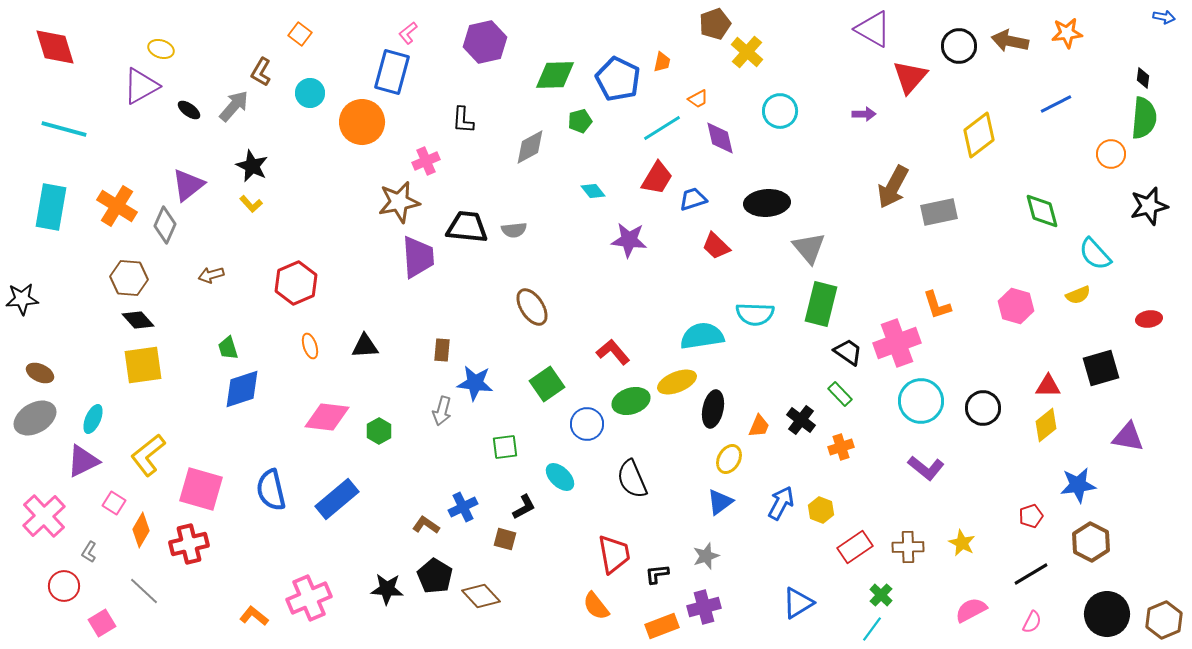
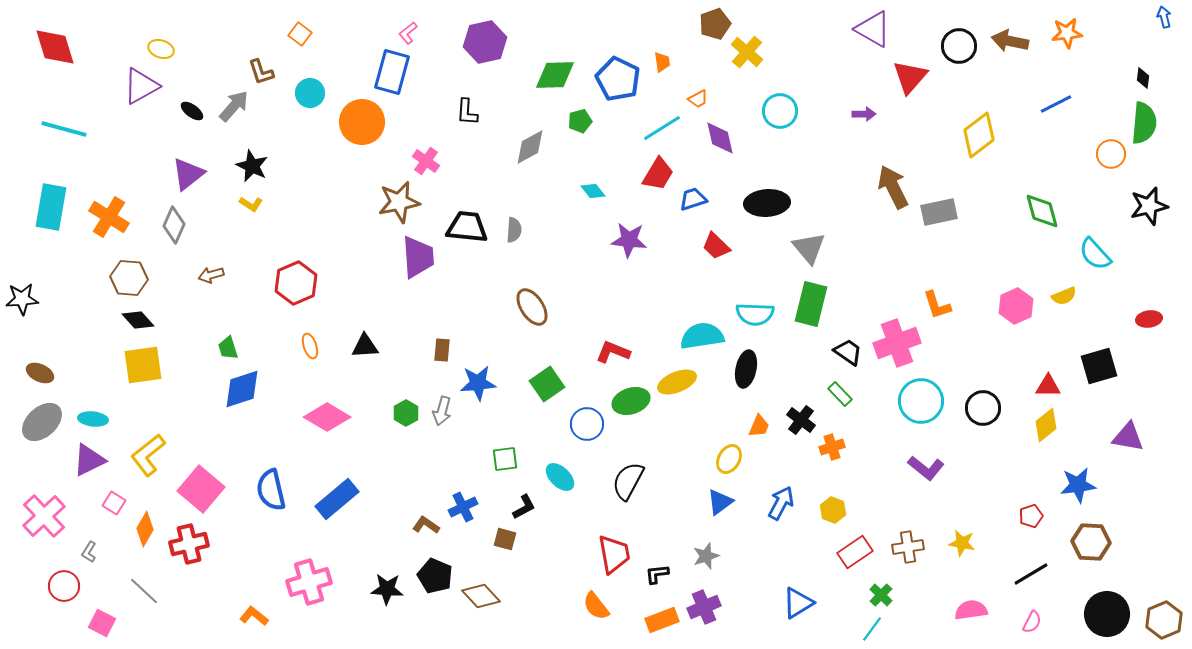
blue arrow at (1164, 17): rotated 115 degrees counterclockwise
orange trapezoid at (662, 62): rotated 20 degrees counterclockwise
brown L-shape at (261, 72): rotated 48 degrees counterclockwise
black ellipse at (189, 110): moved 3 px right, 1 px down
green semicircle at (1144, 118): moved 5 px down
black L-shape at (463, 120): moved 4 px right, 8 px up
pink cross at (426, 161): rotated 32 degrees counterclockwise
red trapezoid at (657, 178): moved 1 px right, 4 px up
purple triangle at (188, 185): moved 11 px up
brown arrow at (893, 187): rotated 126 degrees clockwise
yellow L-shape at (251, 204): rotated 15 degrees counterclockwise
orange cross at (117, 206): moved 8 px left, 11 px down
gray diamond at (165, 225): moved 9 px right
gray semicircle at (514, 230): rotated 80 degrees counterclockwise
yellow semicircle at (1078, 295): moved 14 px left, 1 px down
green rectangle at (821, 304): moved 10 px left
pink hexagon at (1016, 306): rotated 20 degrees clockwise
red L-shape at (613, 352): rotated 28 degrees counterclockwise
black square at (1101, 368): moved 2 px left, 2 px up
blue star at (475, 383): moved 3 px right; rotated 12 degrees counterclockwise
black ellipse at (713, 409): moved 33 px right, 40 px up
pink diamond at (327, 417): rotated 24 degrees clockwise
gray ellipse at (35, 418): moved 7 px right, 4 px down; rotated 12 degrees counterclockwise
cyan ellipse at (93, 419): rotated 72 degrees clockwise
green hexagon at (379, 431): moved 27 px right, 18 px up
green square at (505, 447): moved 12 px down
orange cross at (841, 447): moved 9 px left
purple triangle at (83, 461): moved 6 px right, 1 px up
black semicircle at (632, 479): moved 4 px left, 2 px down; rotated 51 degrees clockwise
pink square at (201, 489): rotated 24 degrees clockwise
yellow hexagon at (821, 510): moved 12 px right
orange diamond at (141, 530): moved 4 px right, 1 px up
brown hexagon at (1091, 542): rotated 24 degrees counterclockwise
yellow star at (962, 543): rotated 16 degrees counterclockwise
red rectangle at (855, 547): moved 5 px down
brown cross at (908, 547): rotated 8 degrees counterclockwise
black pentagon at (435, 576): rotated 8 degrees counterclockwise
pink cross at (309, 598): moved 16 px up; rotated 6 degrees clockwise
purple cross at (704, 607): rotated 8 degrees counterclockwise
pink semicircle at (971, 610): rotated 20 degrees clockwise
pink square at (102, 623): rotated 32 degrees counterclockwise
orange rectangle at (662, 626): moved 6 px up
